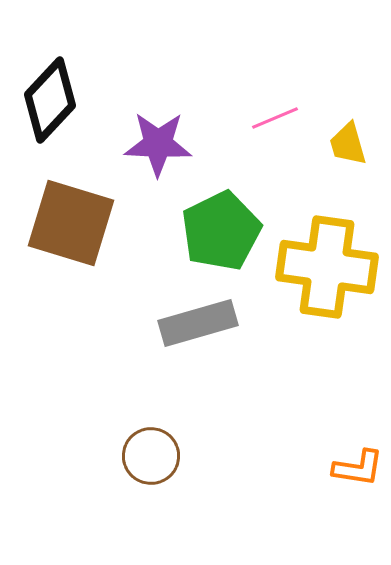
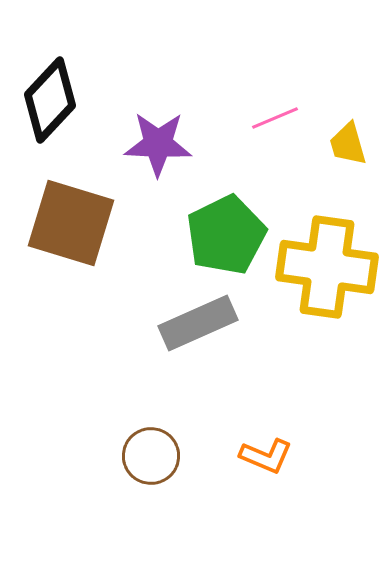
green pentagon: moved 5 px right, 4 px down
gray rectangle: rotated 8 degrees counterclockwise
orange L-shape: moved 92 px left, 12 px up; rotated 14 degrees clockwise
